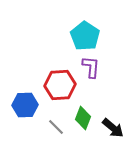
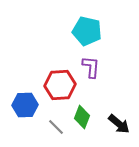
cyan pentagon: moved 2 px right, 5 px up; rotated 20 degrees counterclockwise
green diamond: moved 1 px left, 1 px up
black arrow: moved 6 px right, 4 px up
